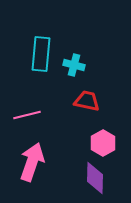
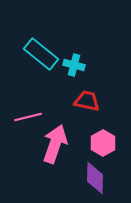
cyan rectangle: rotated 56 degrees counterclockwise
pink line: moved 1 px right, 2 px down
pink arrow: moved 23 px right, 18 px up
